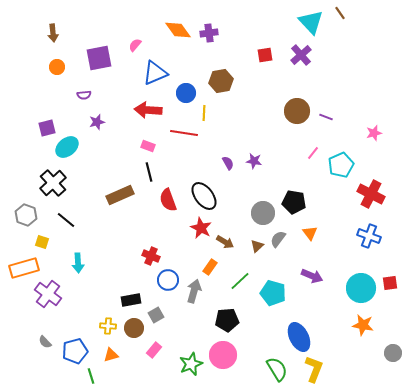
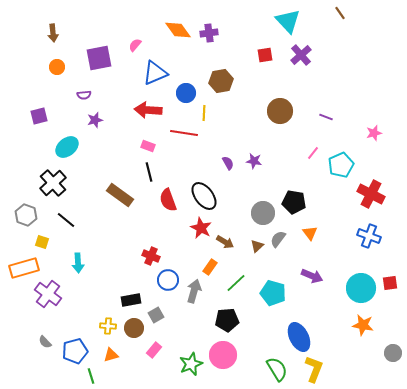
cyan triangle at (311, 22): moved 23 px left, 1 px up
brown circle at (297, 111): moved 17 px left
purple star at (97, 122): moved 2 px left, 2 px up
purple square at (47, 128): moved 8 px left, 12 px up
brown rectangle at (120, 195): rotated 60 degrees clockwise
green line at (240, 281): moved 4 px left, 2 px down
